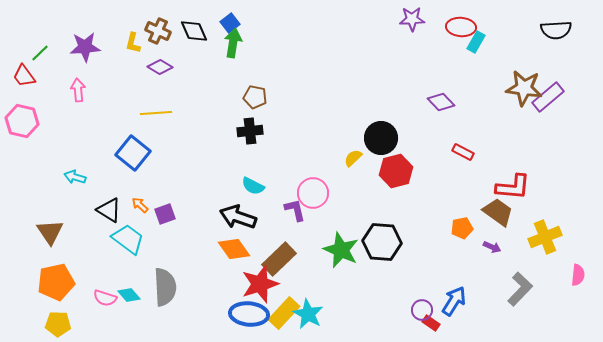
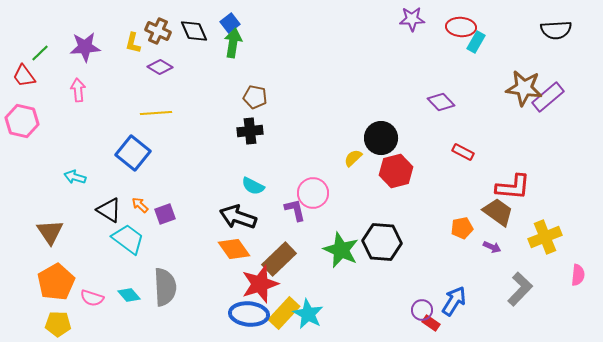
orange pentagon at (56, 282): rotated 18 degrees counterclockwise
pink semicircle at (105, 298): moved 13 px left
